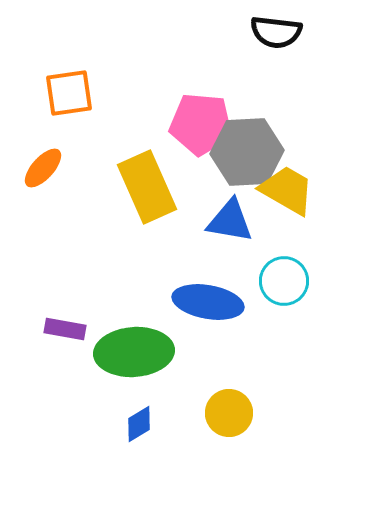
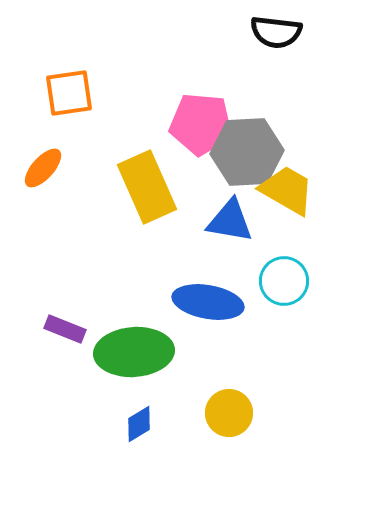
purple rectangle: rotated 12 degrees clockwise
